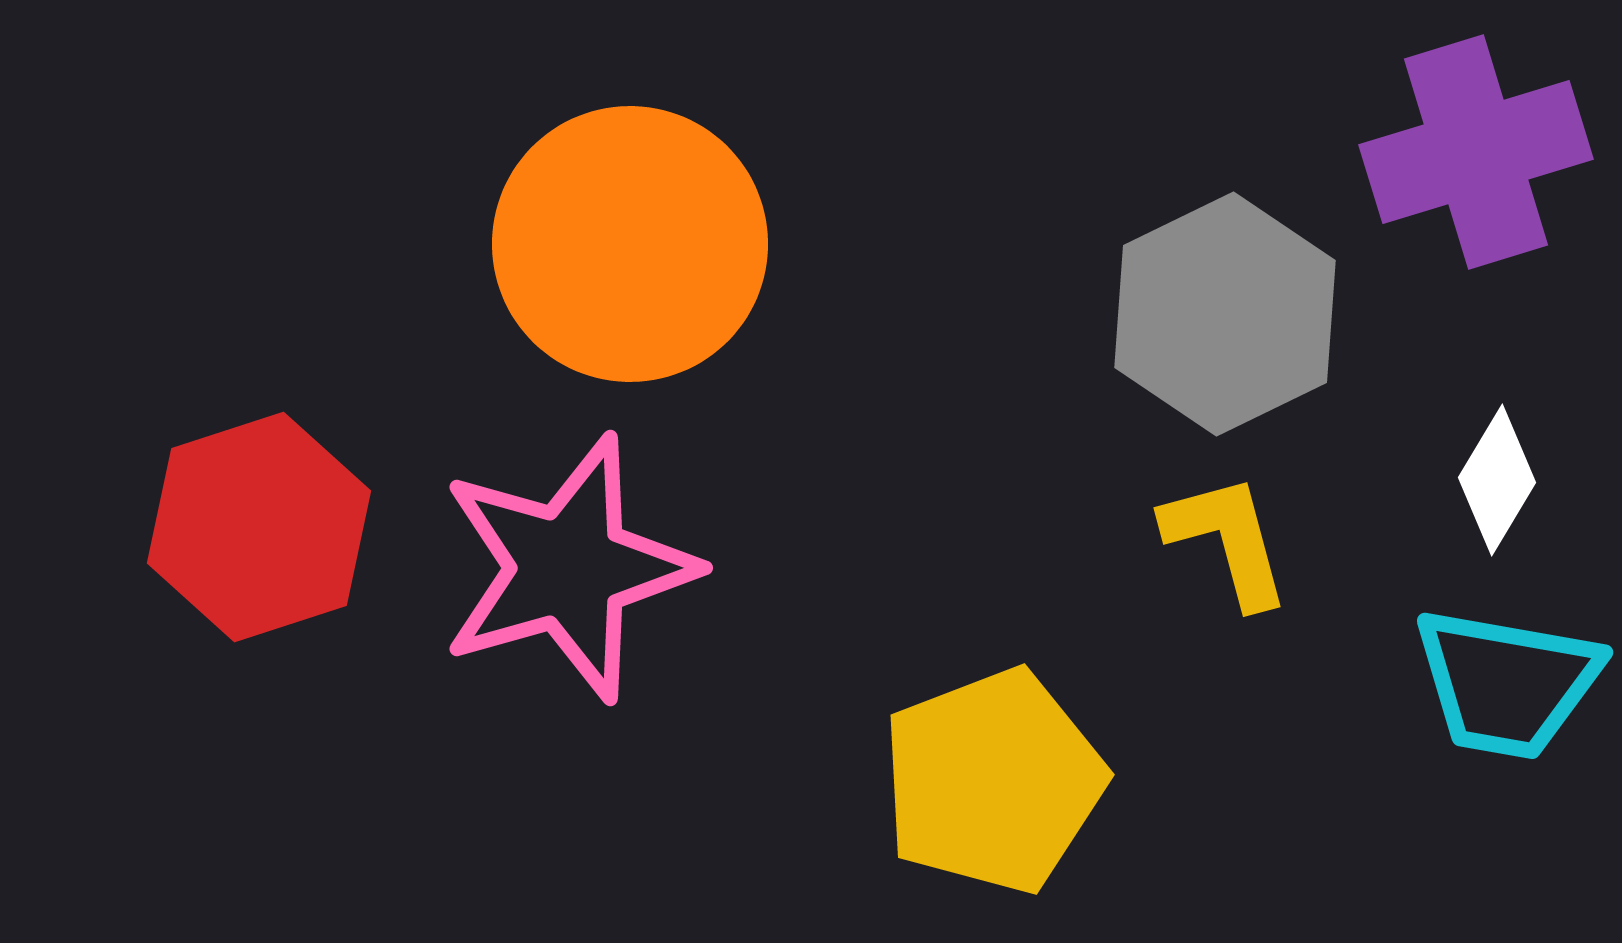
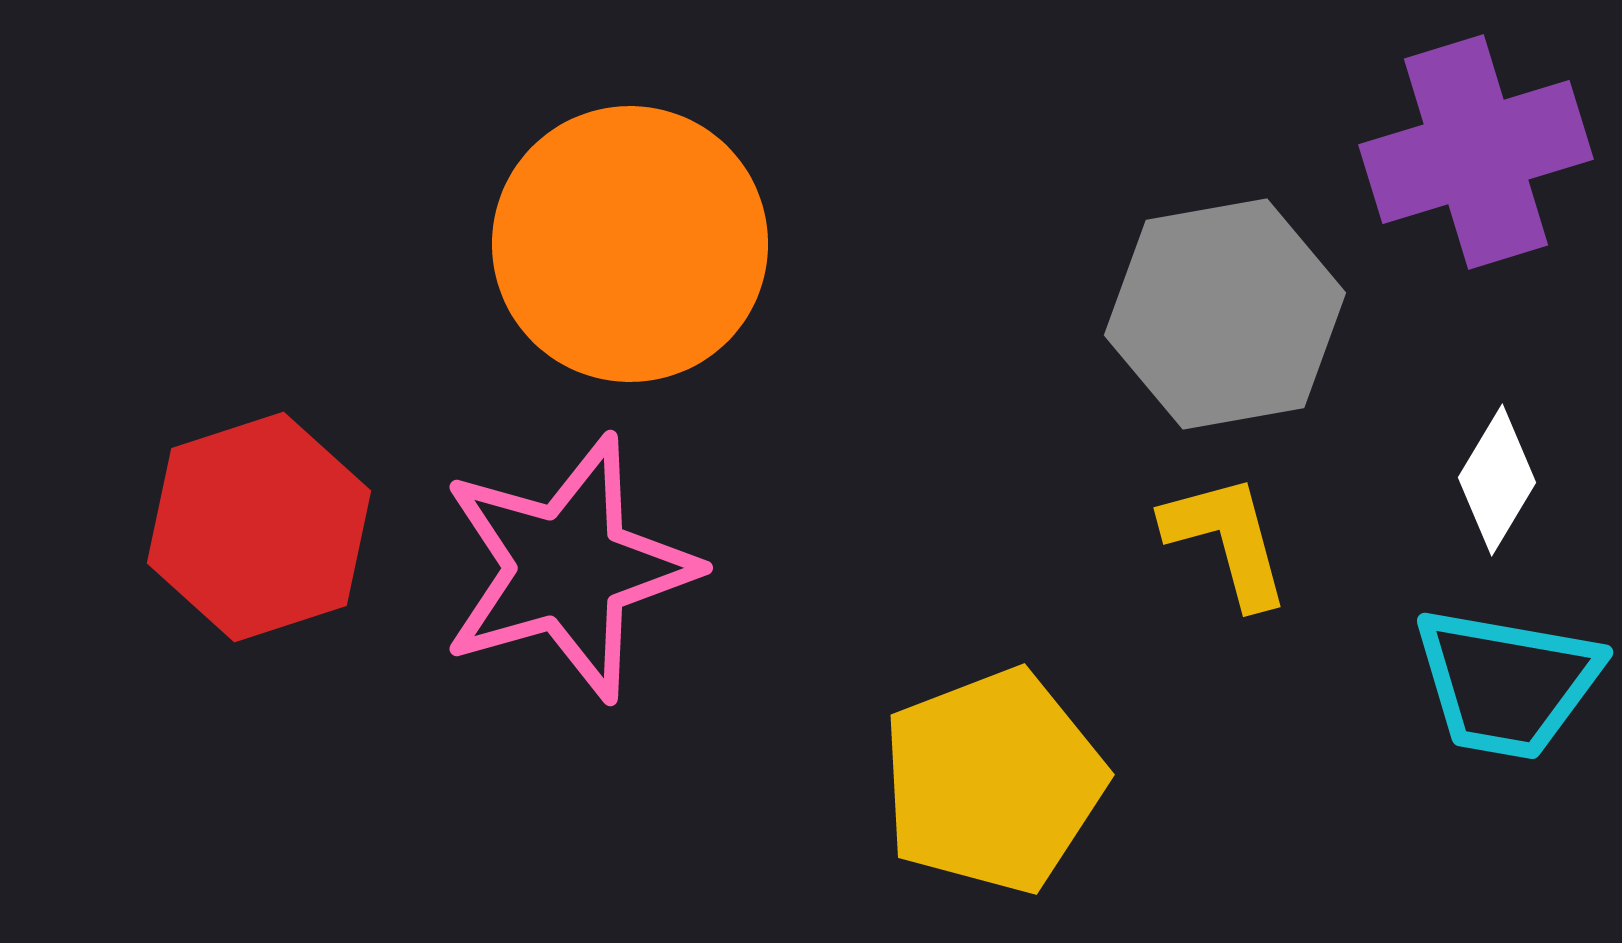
gray hexagon: rotated 16 degrees clockwise
